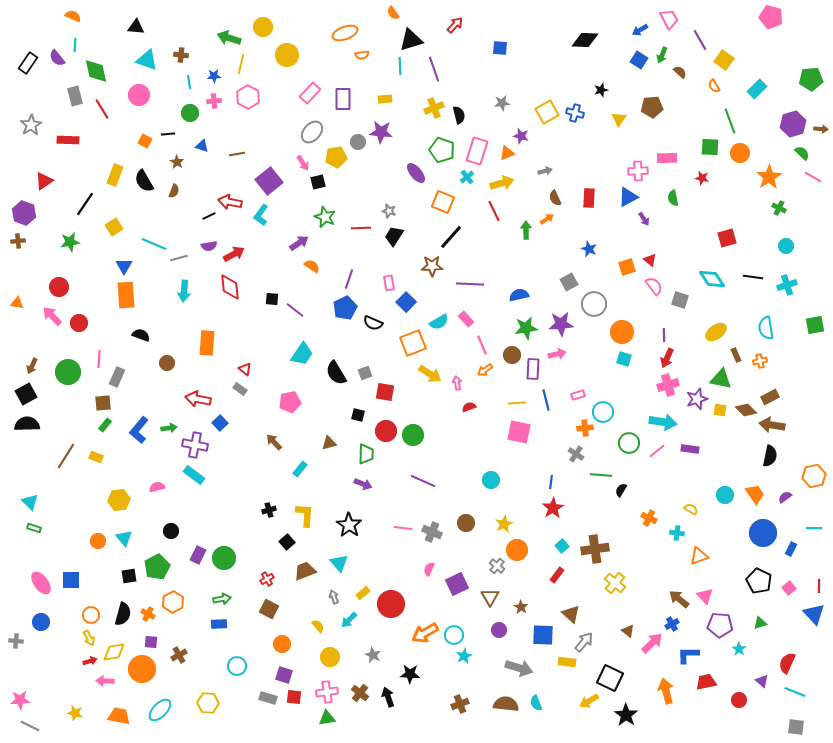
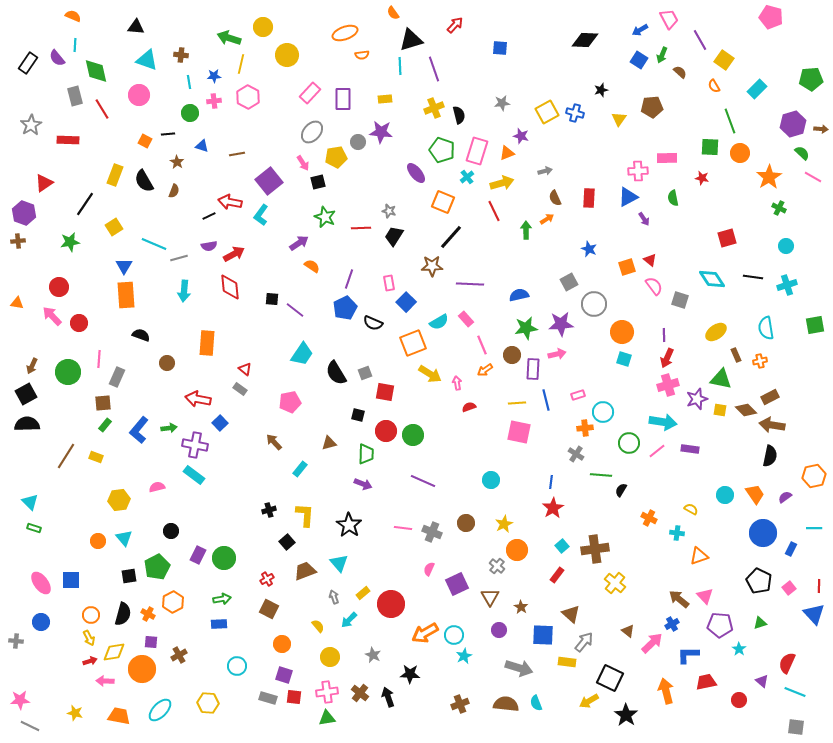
red triangle at (44, 181): moved 2 px down
